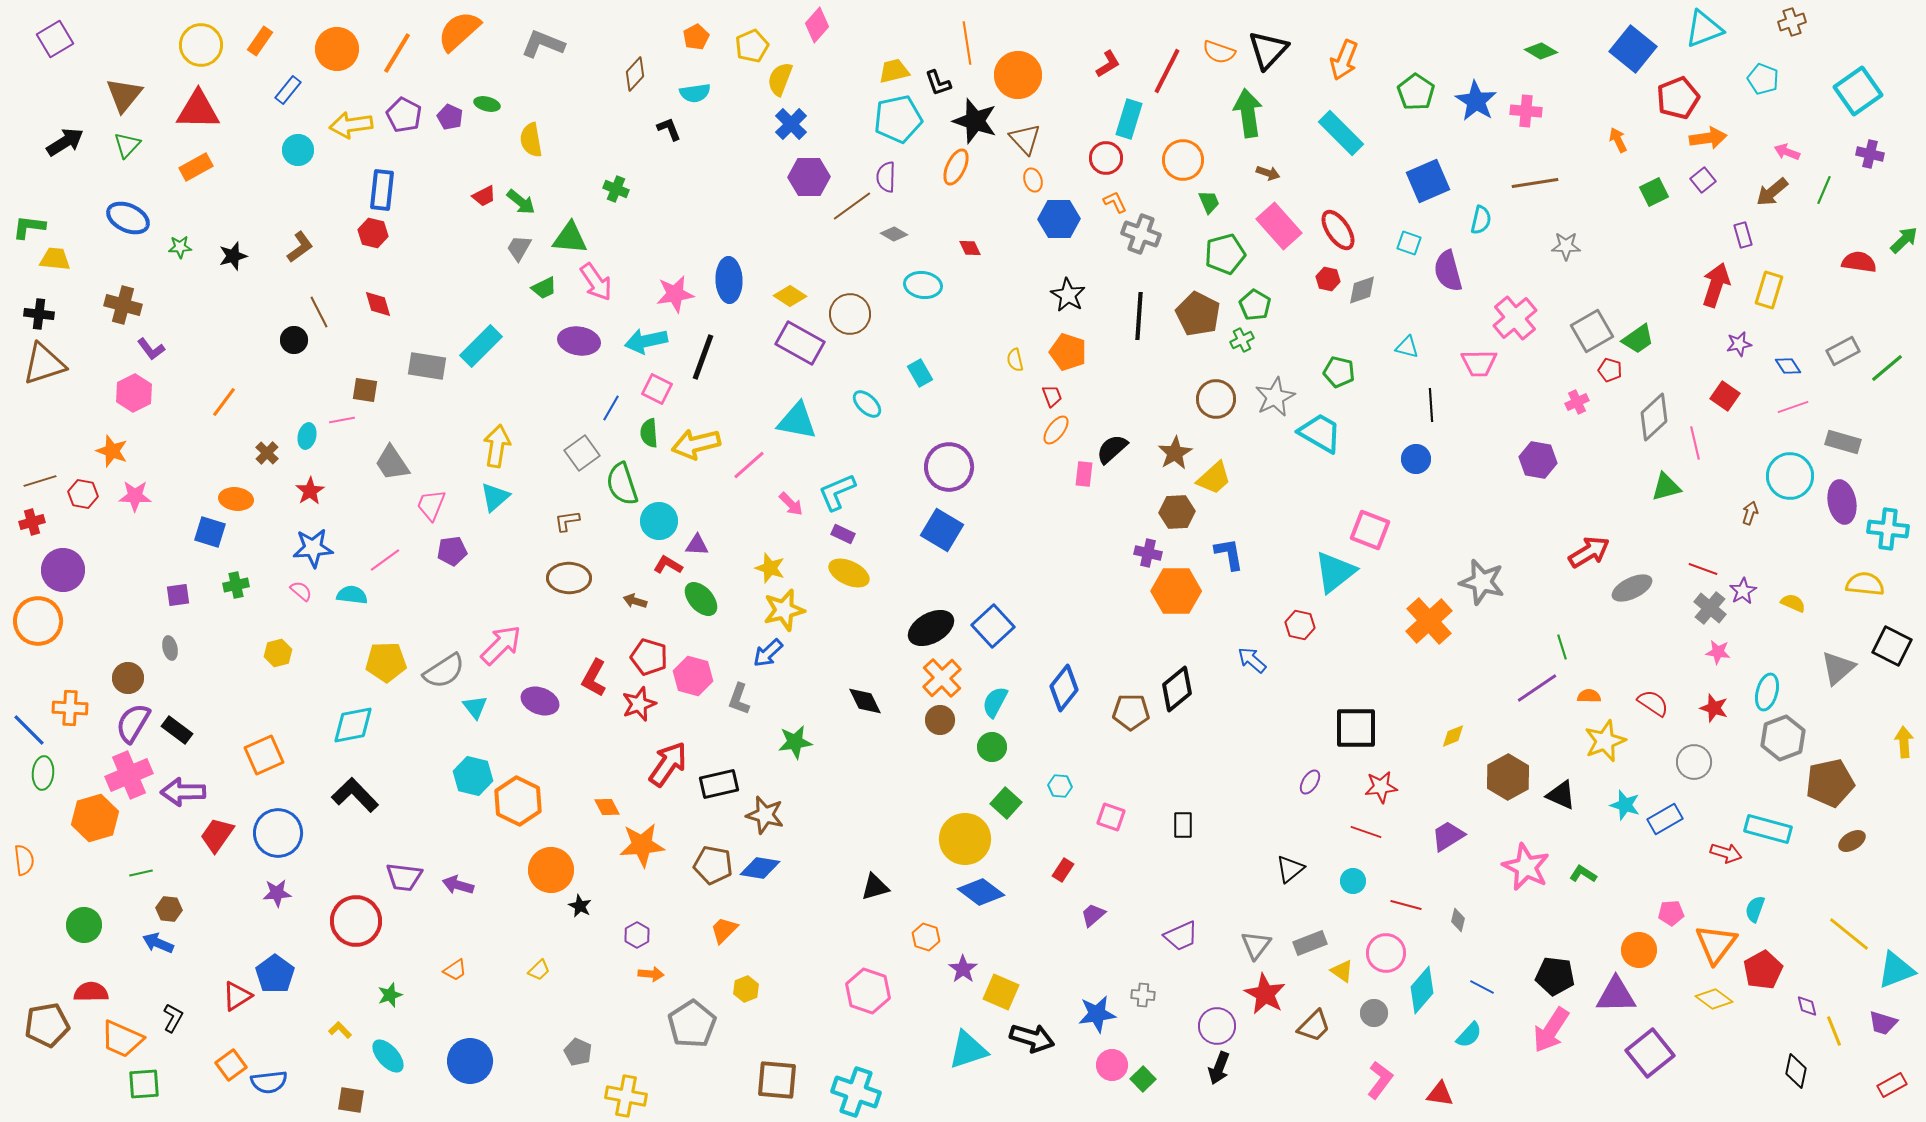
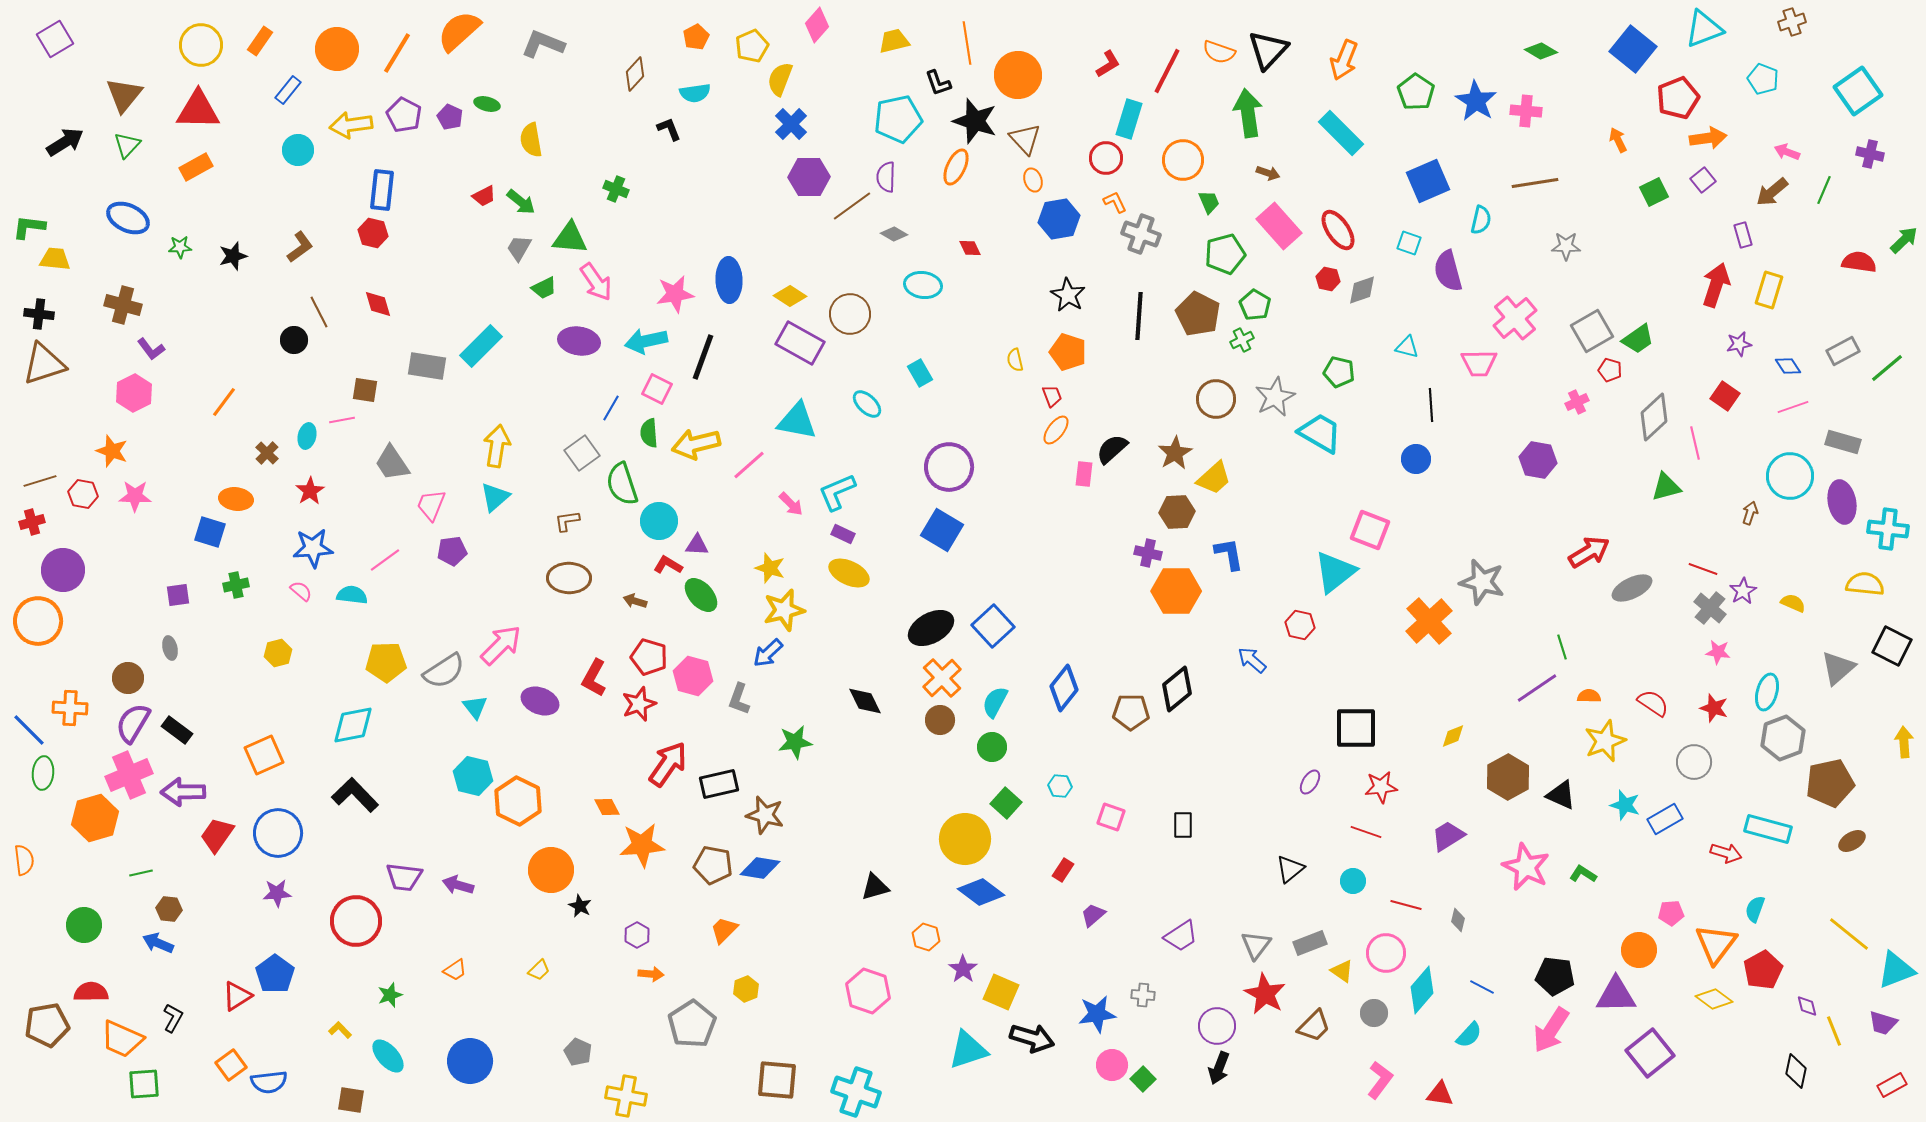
yellow trapezoid at (894, 71): moved 30 px up
blue hexagon at (1059, 219): rotated 9 degrees counterclockwise
green ellipse at (701, 599): moved 4 px up
purple trapezoid at (1181, 936): rotated 9 degrees counterclockwise
